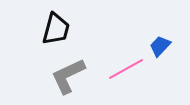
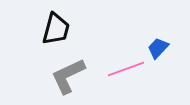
blue trapezoid: moved 2 px left, 2 px down
pink line: rotated 9 degrees clockwise
